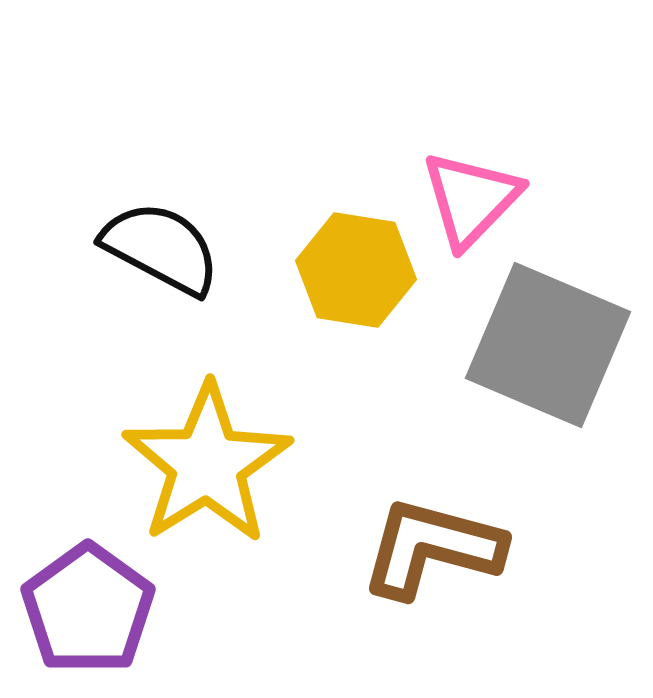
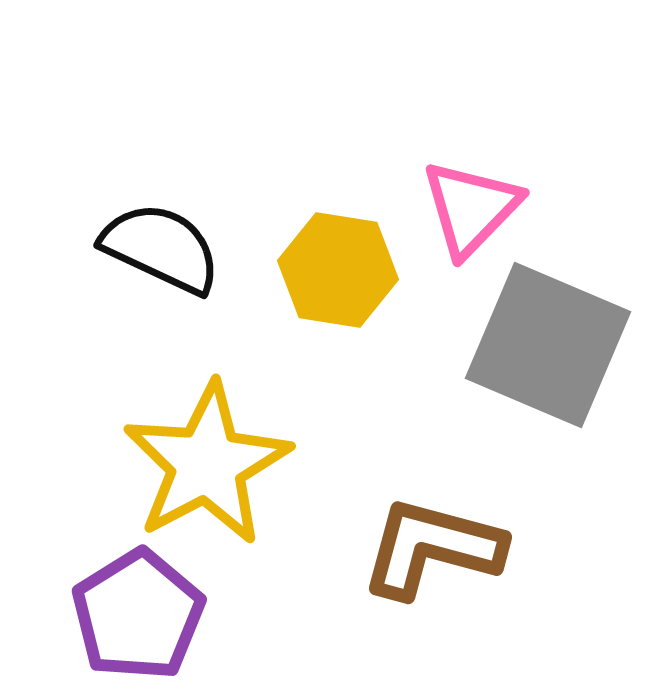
pink triangle: moved 9 px down
black semicircle: rotated 3 degrees counterclockwise
yellow hexagon: moved 18 px left
yellow star: rotated 4 degrees clockwise
purple pentagon: moved 50 px right, 6 px down; rotated 4 degrees clockwise
